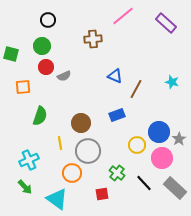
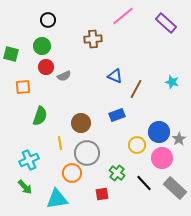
gray circle: moved 1 px left, 2 px down
cyan triangle: rotated 45 degrees counterclockwise
